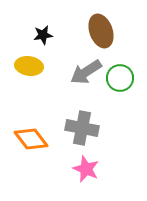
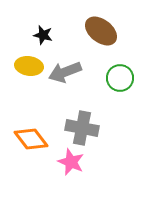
brown ellipse: rotated 32 degrees counterclockwise
black star: rotated 24 degrees clockwise
gray arrow: moved 21 px left; rotated 12 degrees clockwise
pink star: moved 15 px left, 7 px up
